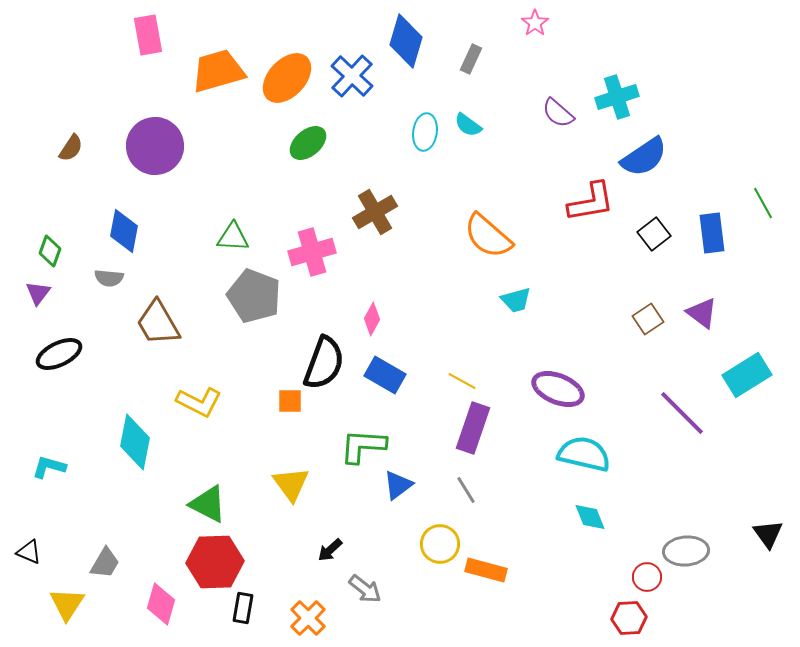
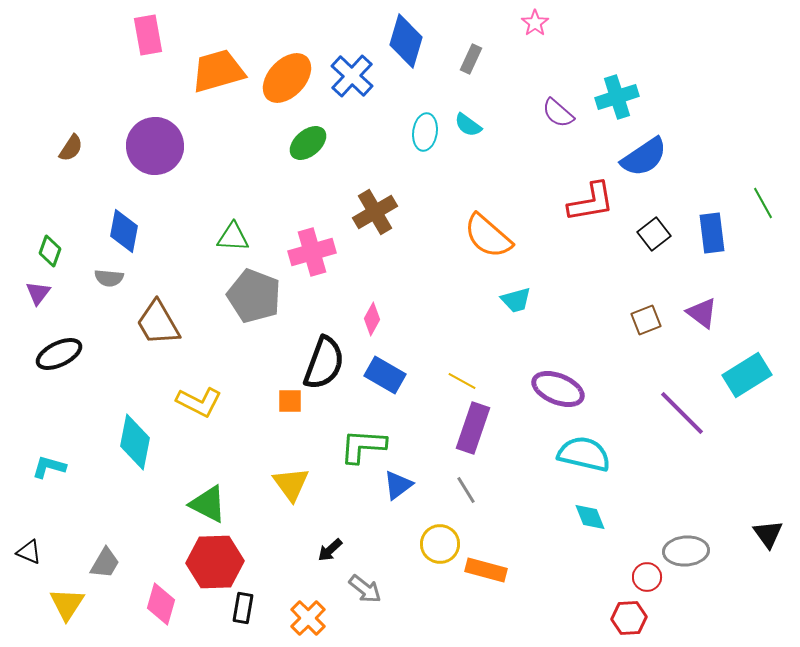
brown square at (648, 319): moved 2 px left, 1 px down; rotated 12 degrees clockwise
